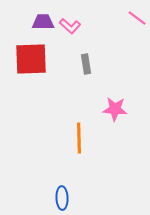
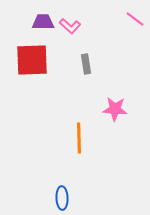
pink line: moved 2 px left, 1 px down
red square: moved 1 px right, 1 px down
